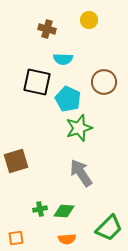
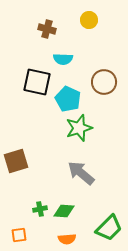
gray arrow: rotated 16 degrees counterclockwise
orange square: moved 3 px right, 3 px up
